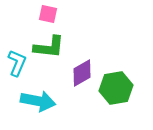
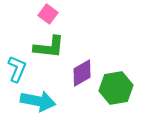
pink square: rotated 24 degrees clockwise
cyan L-shape: moved 6 px down
